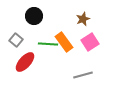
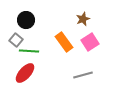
black circle: moved 8 px left, 4 px down
green line: moved 19 px left, 7 px down
red ellipse: moved 11 px down
